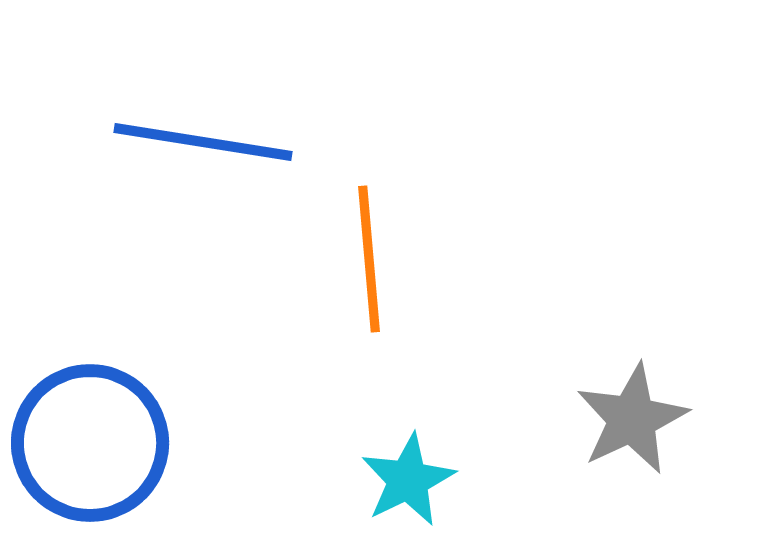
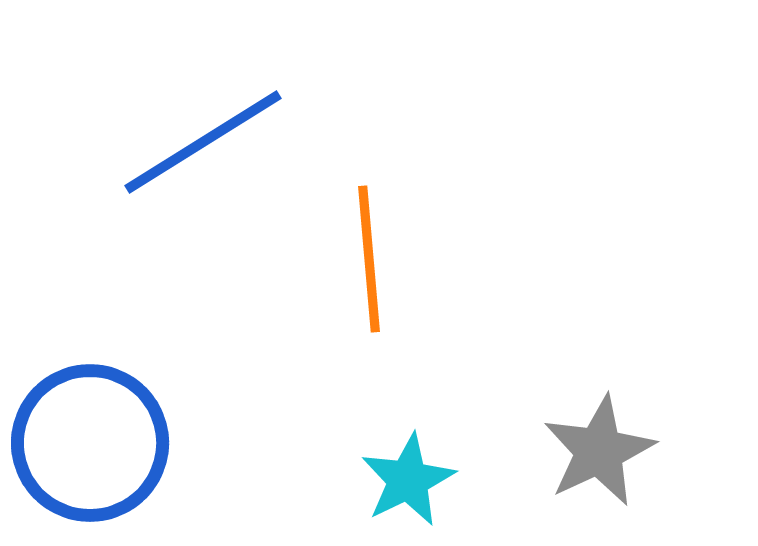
blue line: rotated 41 degrees counterclockwise
gray star: moved 33 px left, 32 px down
